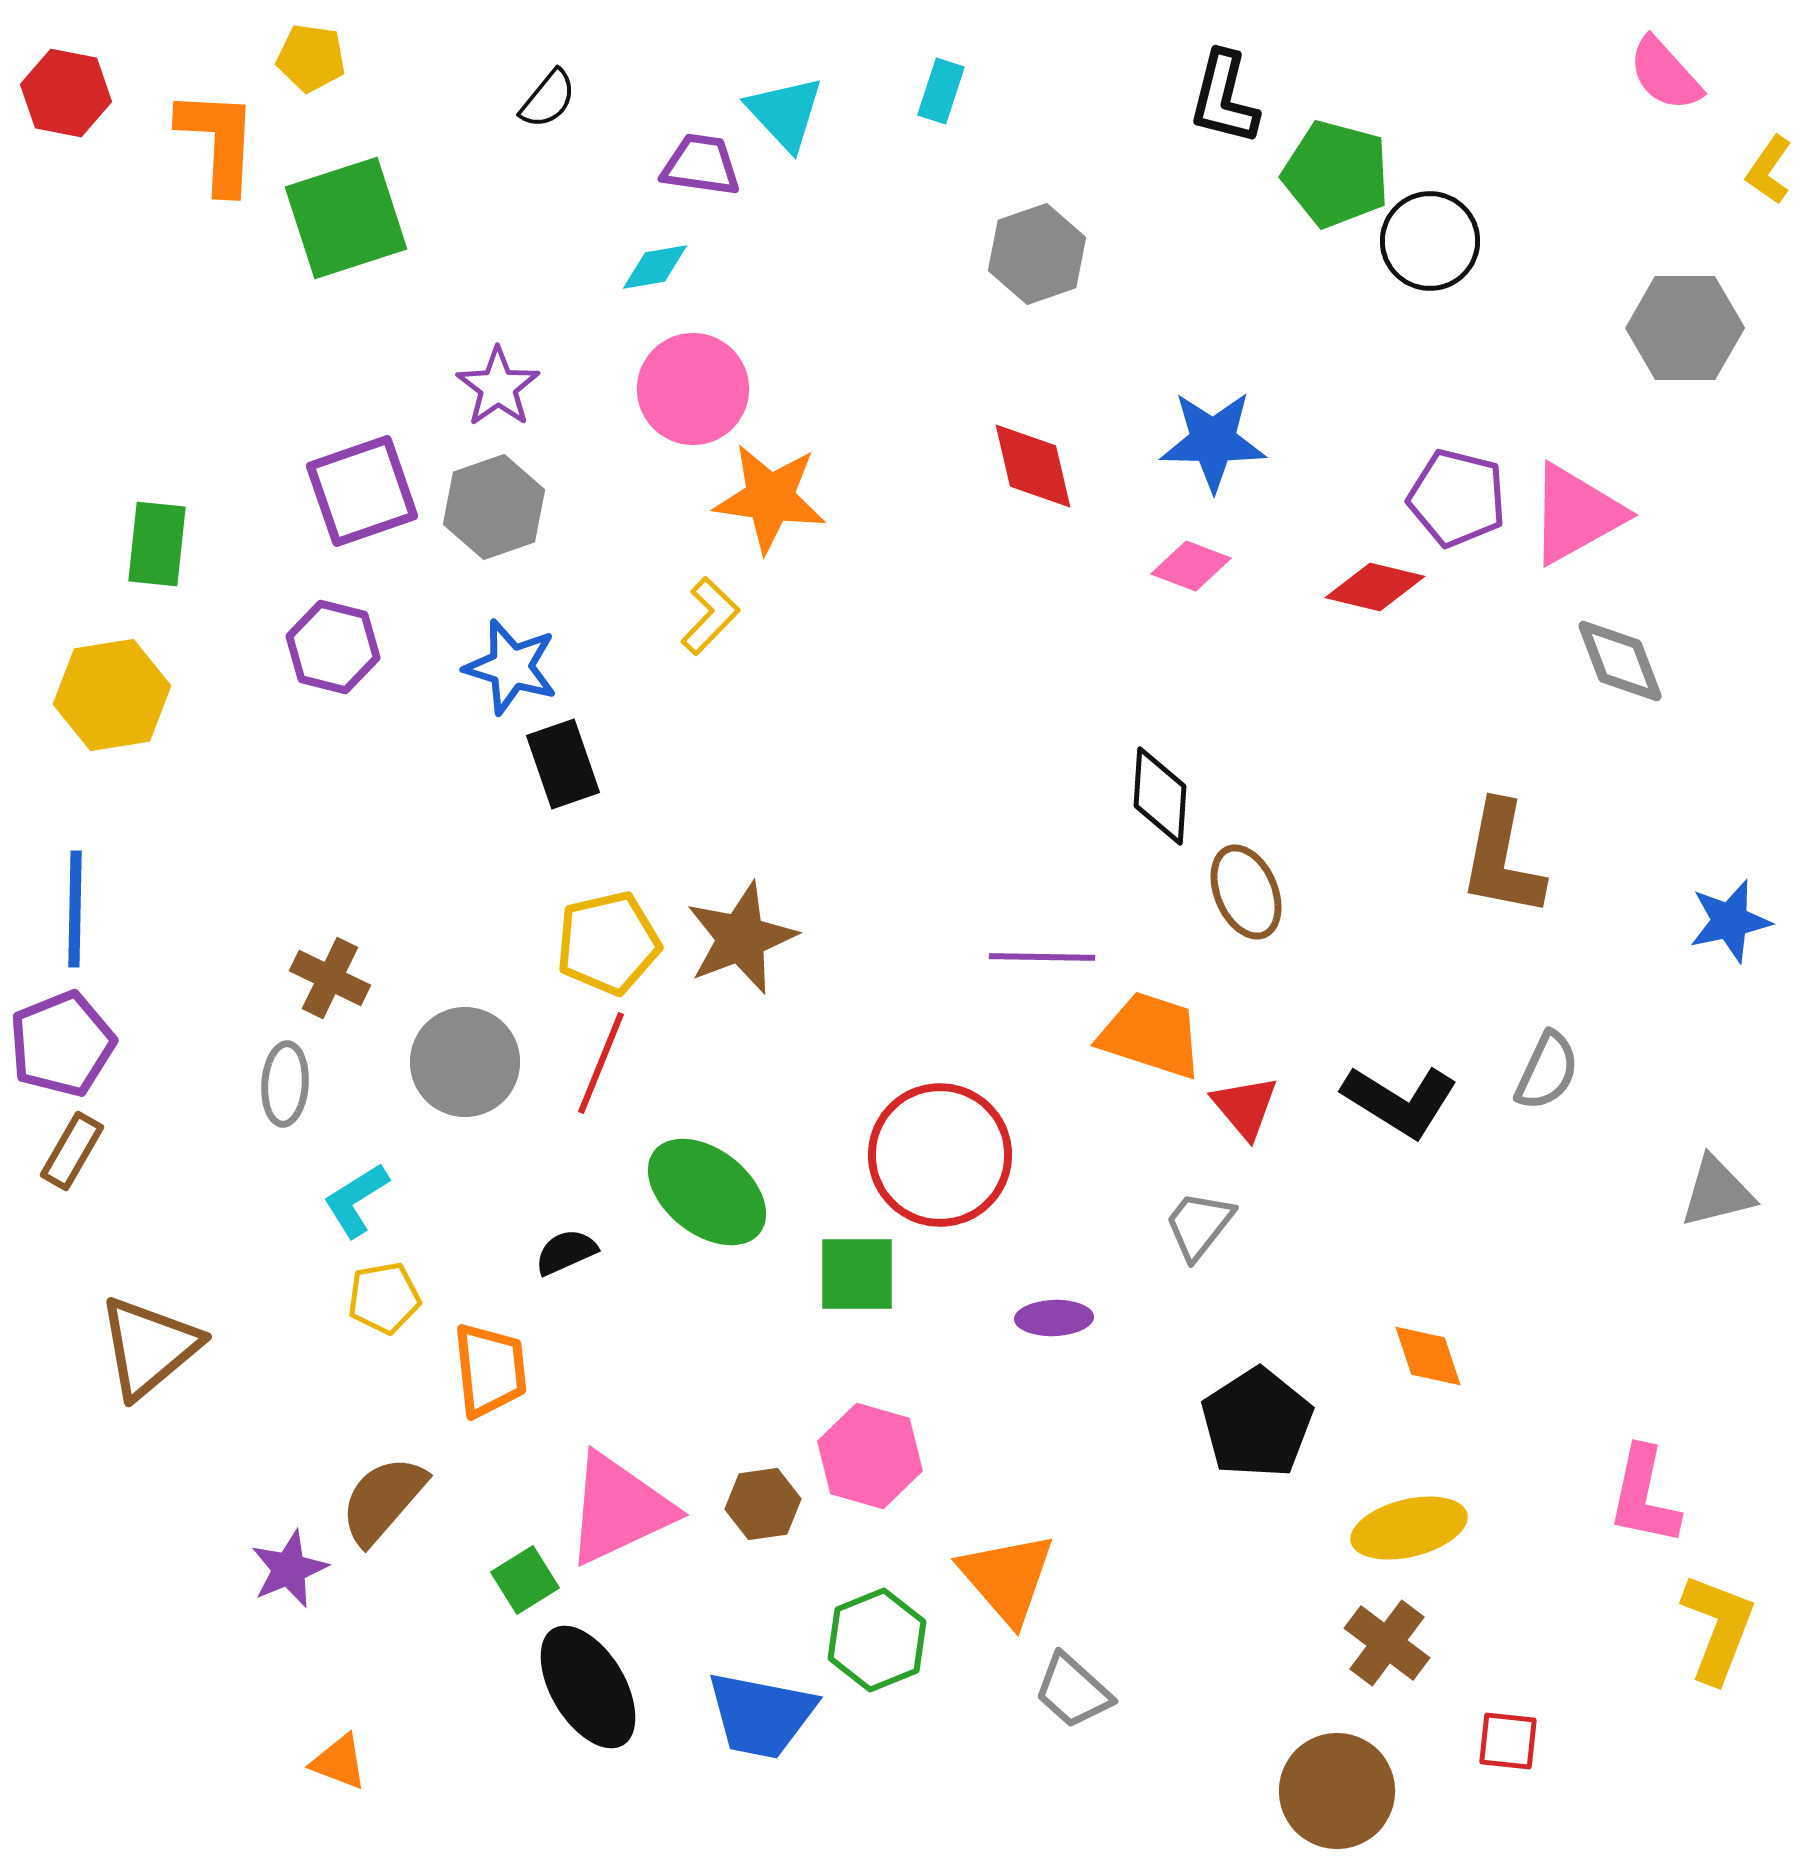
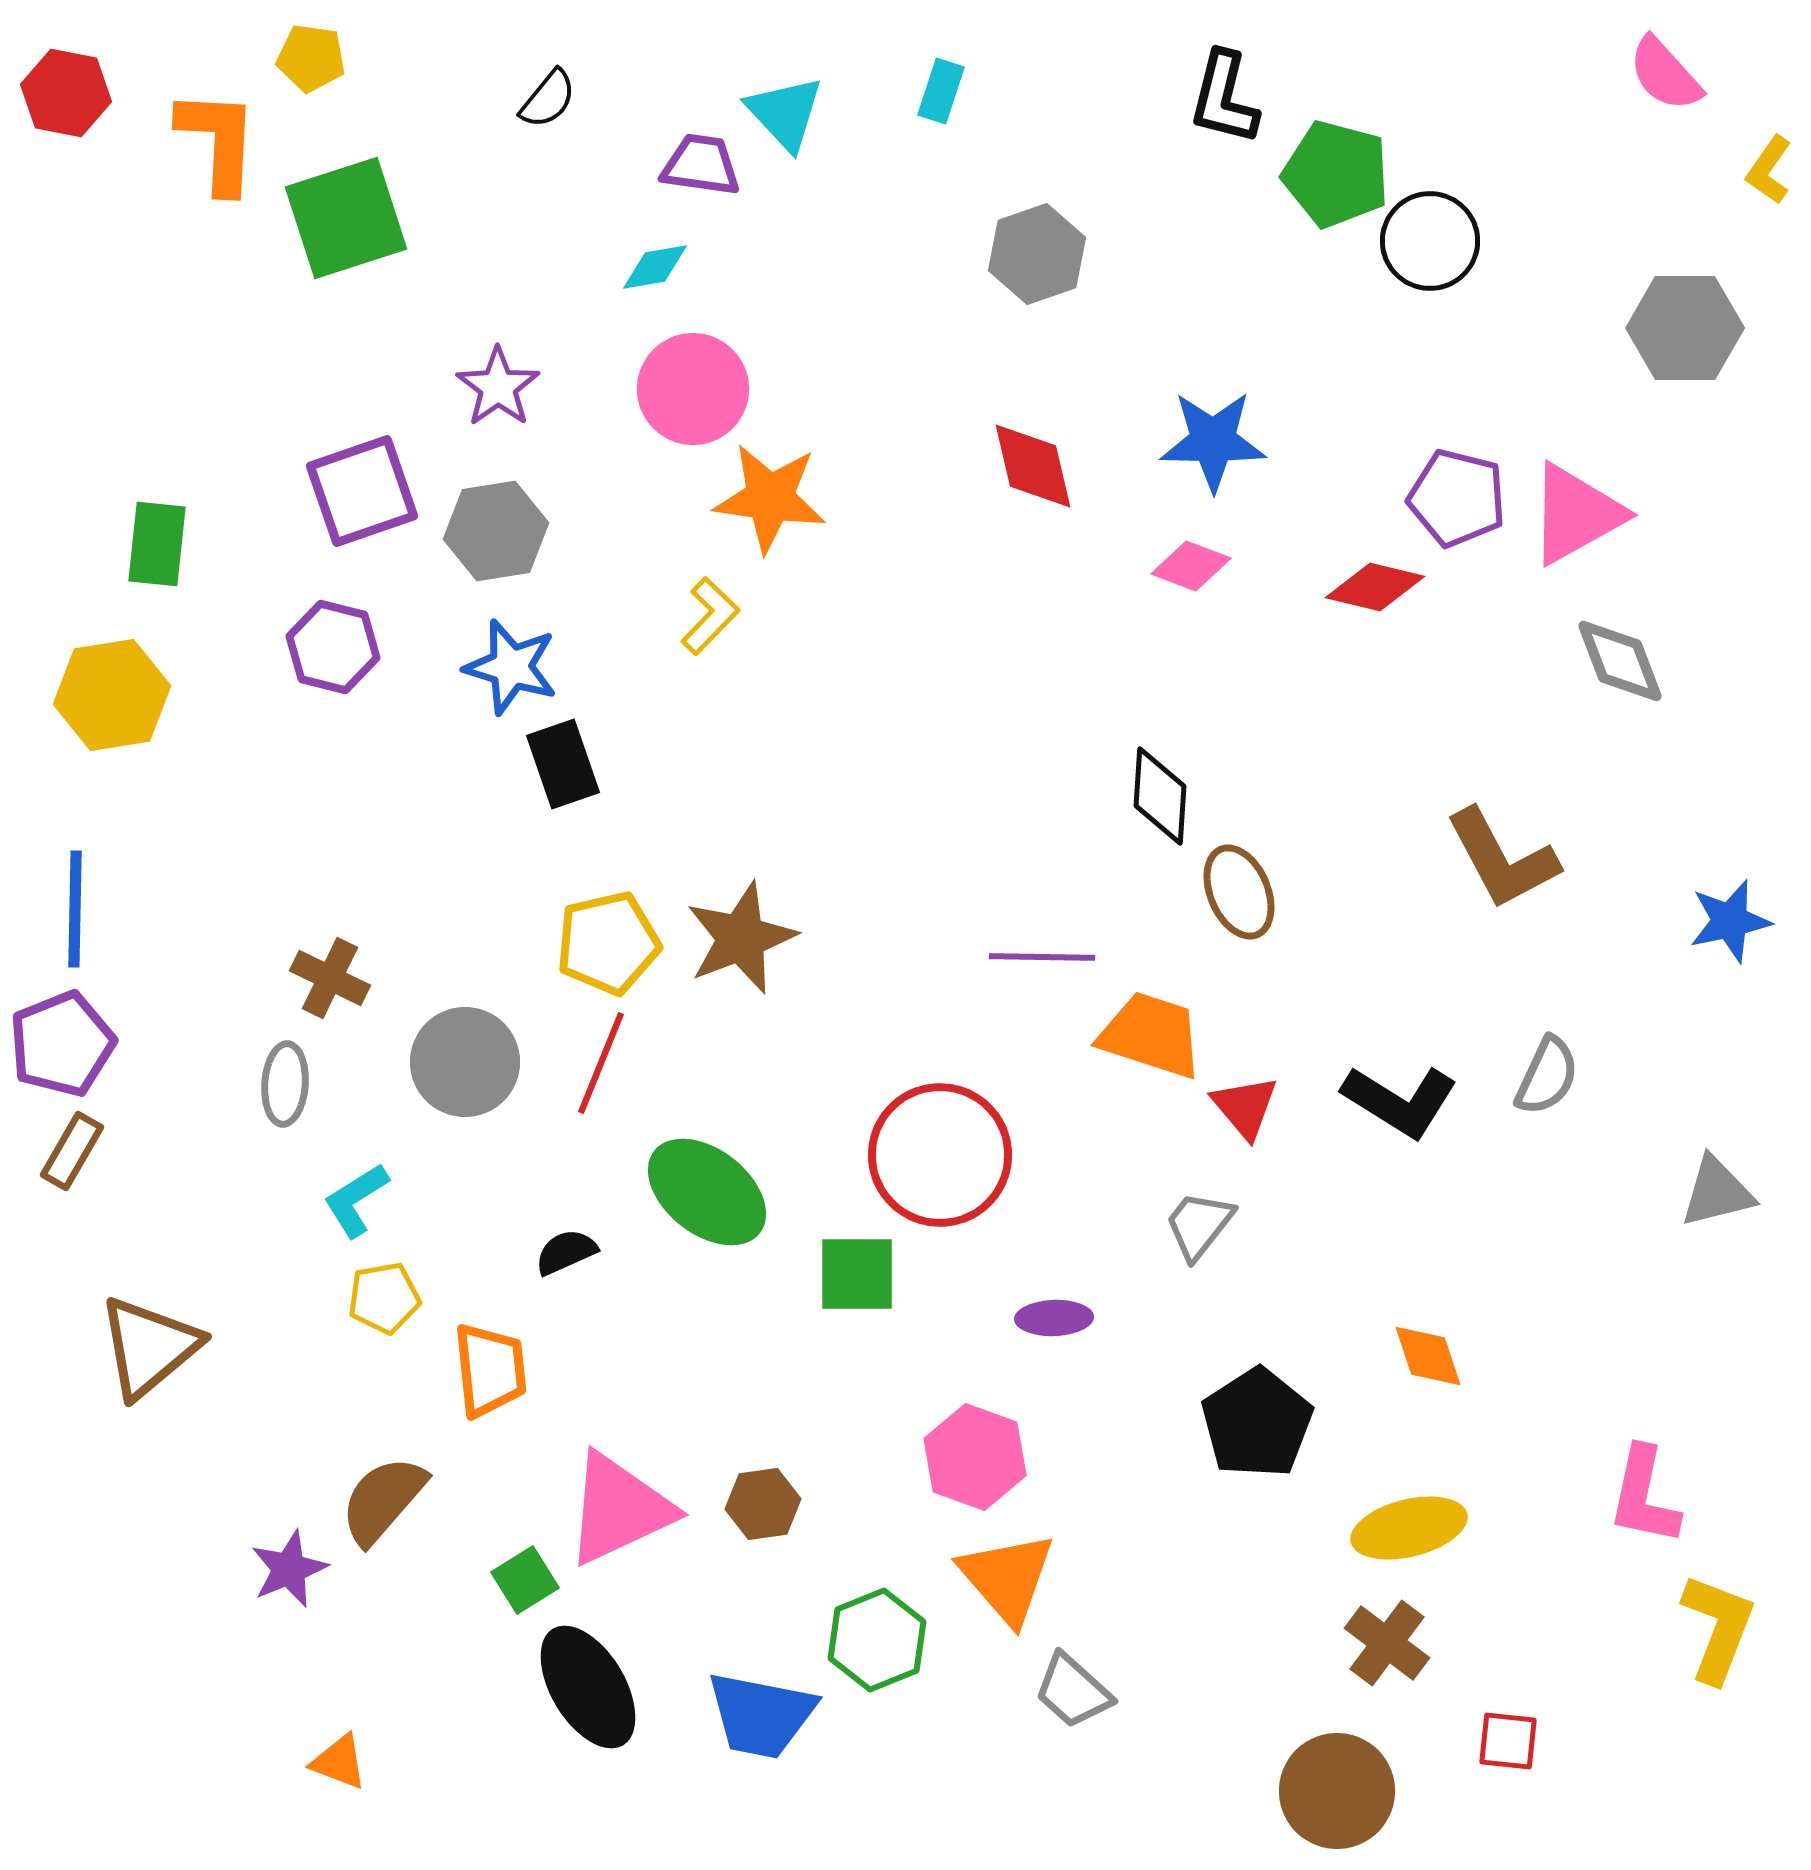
gray hexagon at (494, 507): moved 2 px right, 24 px down; rotated 10 degrees clockwise
brown L-shape at (1502, 859): rotated 39 degrees counterclockwise
brown ellipse at (1246, 892): moved 7 px left
gray semicircle at (1547, 1071): moved 5 px down
pink hexagon at (870, 1456): moved 105 px right, 1 px down; rotated 4 degrees clockwise
